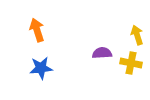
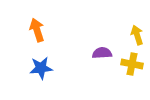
yellow cross: moved 1 px right, 1 px down
